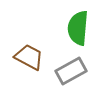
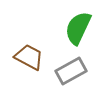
green semicircle: rotated 20 degrees clockwise
